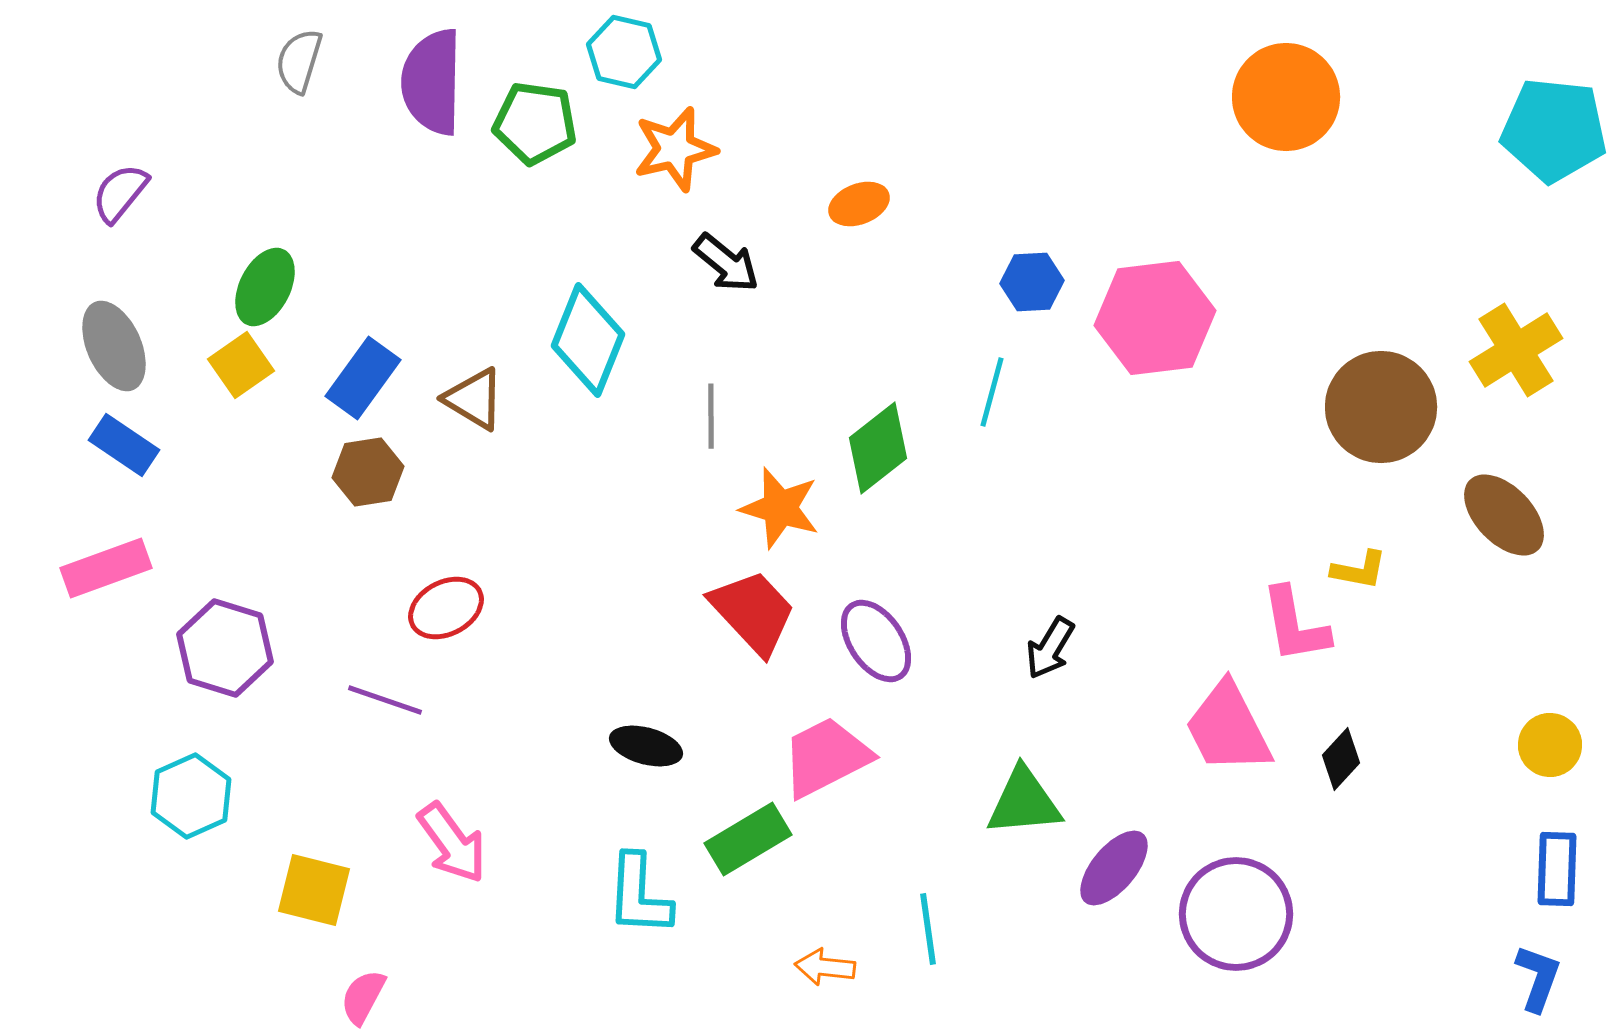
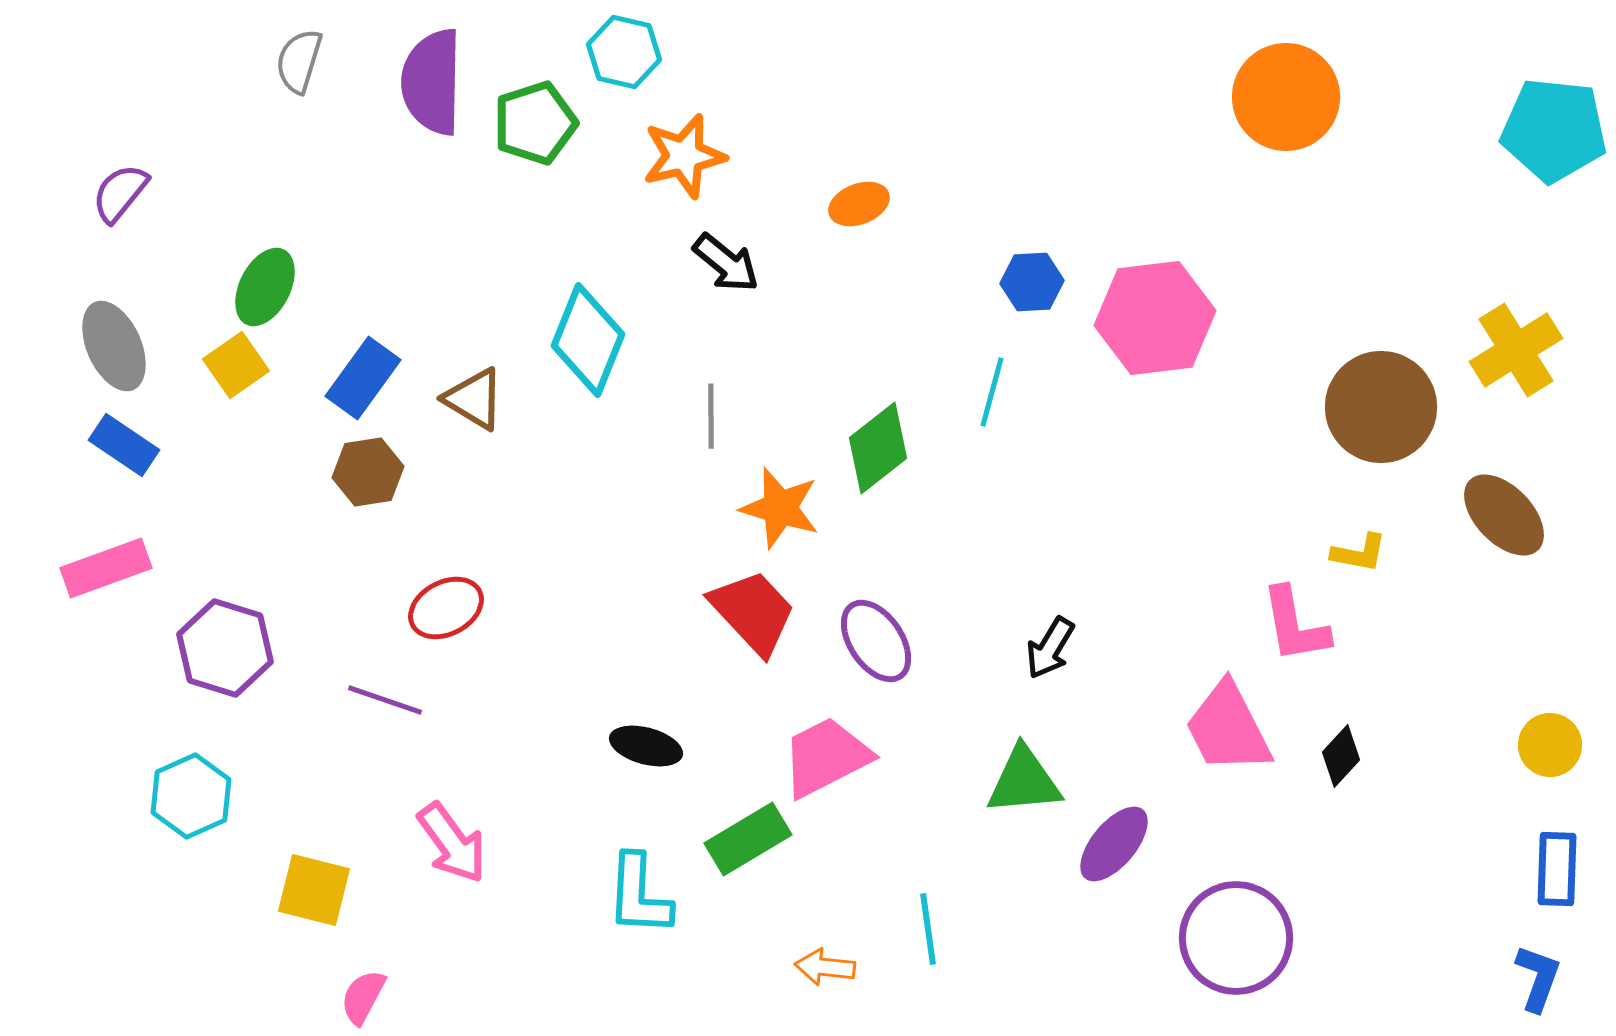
green pentagon at (535, 123): rotated 26 degrees counterclockwise
orange star at (675, 149): moved 9 px right, 7 px down
yellow square at (241, 365): moved 5 px left
yellow L-shape at (1359, 570): moved 17 px up
black diamond at (1341, 759): moved 3 px up
green triangle at (1024, 802): moved 21 px up
purple ellipse at (1114, 868): moved 24 px up
purple circle at (1236, 914): moved 24 px down
